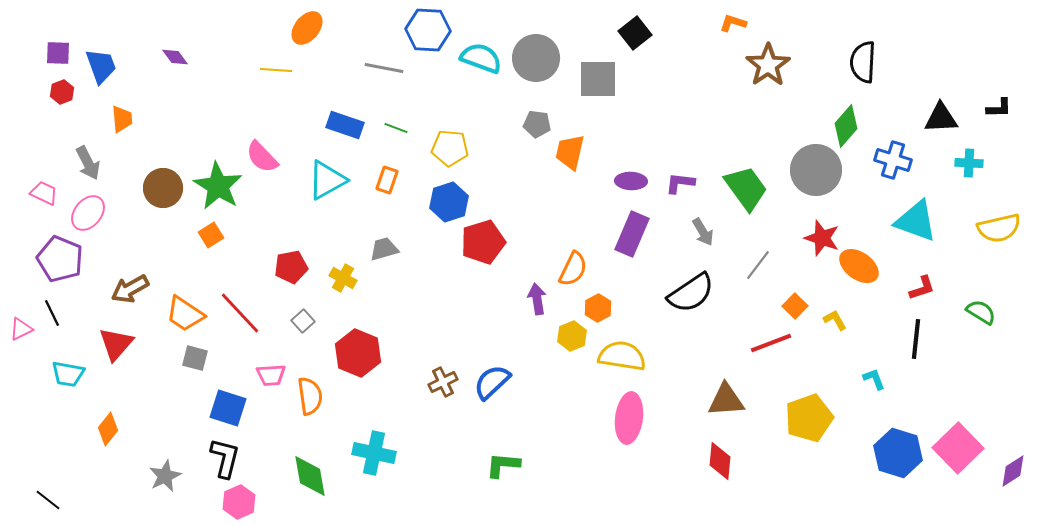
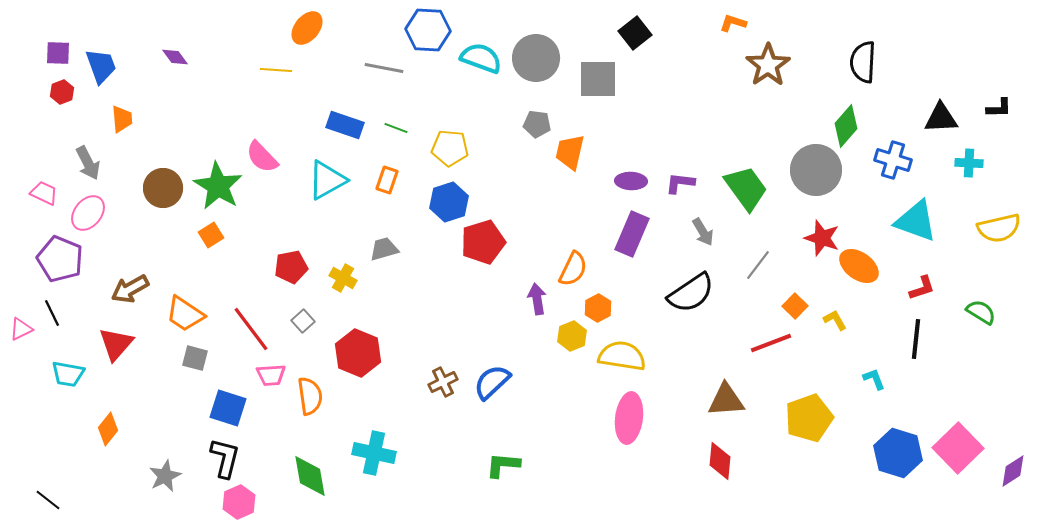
red line at (240, 313): moved 11 px right, 16 px down; rotated 6 degrees clockwise
